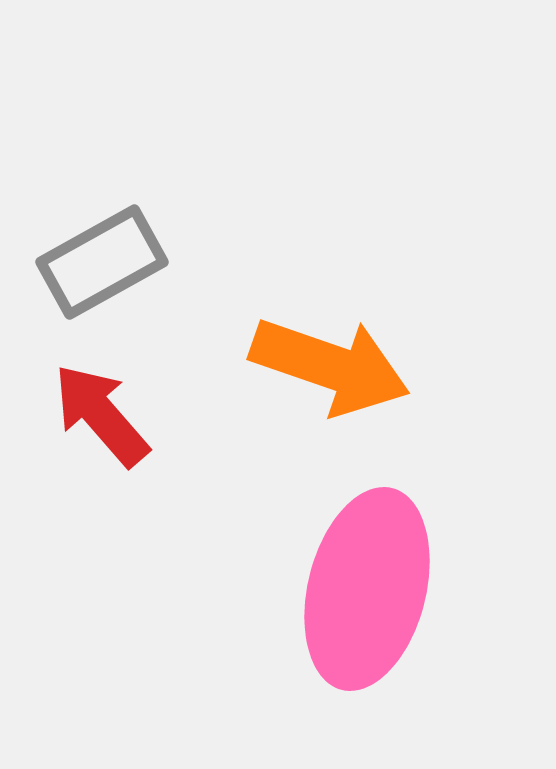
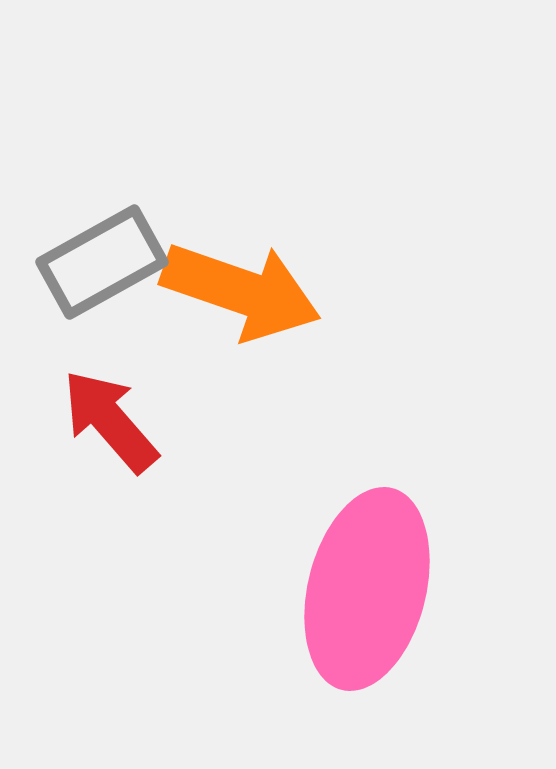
orange arrow: moved 89 px left, 75 px up
red arrow: moved 9 px right, 6 px down
